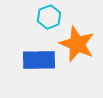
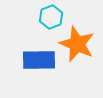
cyan hexagon: moved 2 px right
